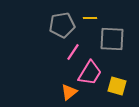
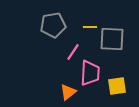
yellow line: moved 9 px down
gray pentagon: moved 9 px left
pink trapezoid: rotated 28 degrees counterclockwise
yellow square: rotated 24 degrees counterclockwise
orange triangle: moved 1 px left
